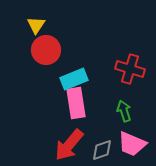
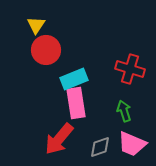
red arrow: moved 10 px left, 6 px up
gray diamond: moved 2 px left, 3 px up
